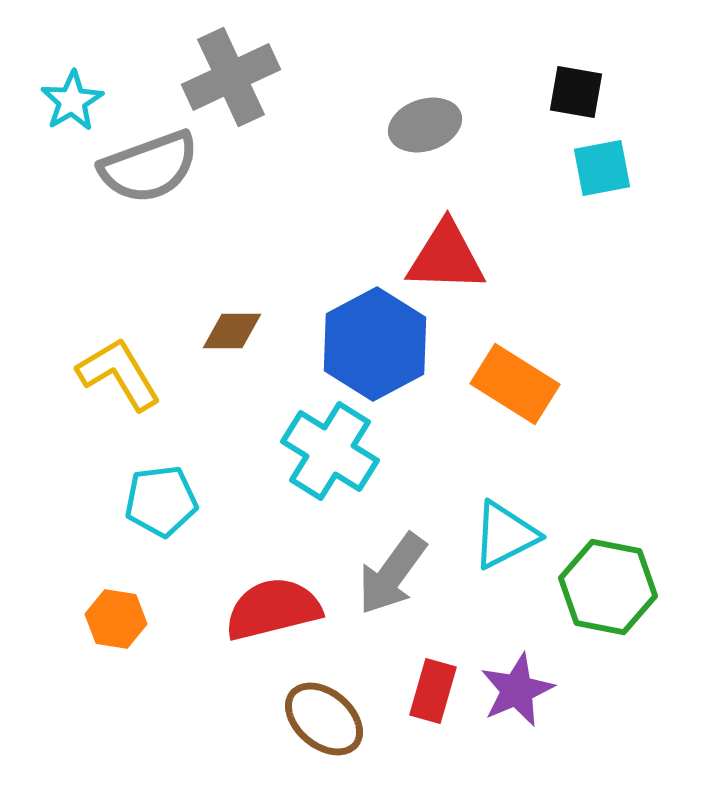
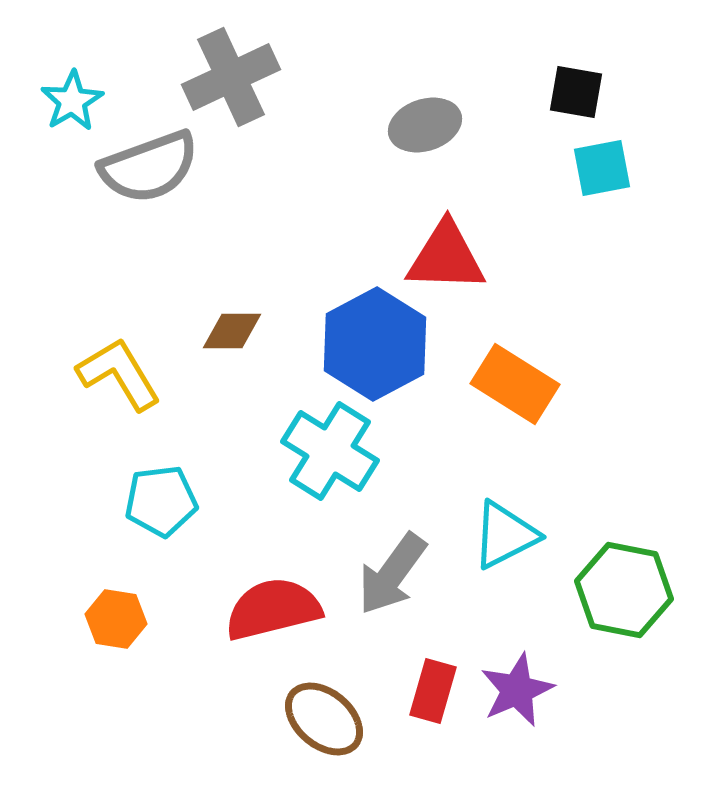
green hexagon: moved 16 px right, 3 px down
